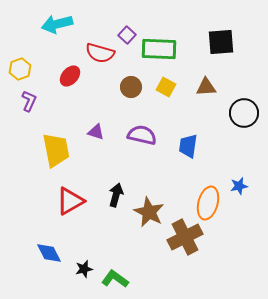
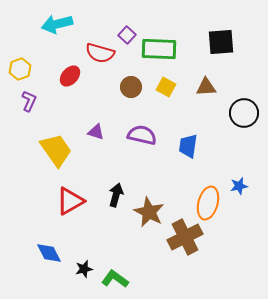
yellow trapezoid: rotated 24 degrees counterclockwise
